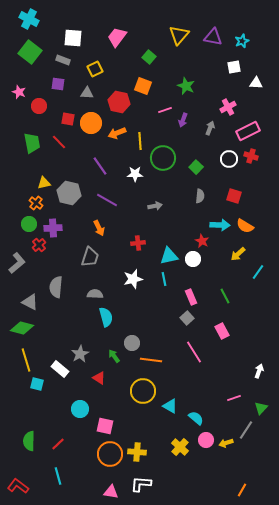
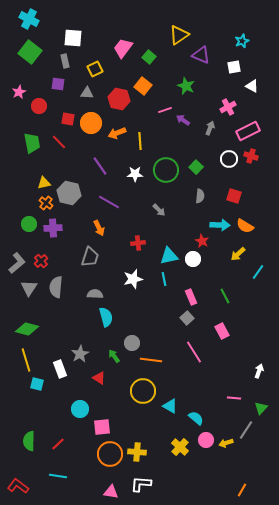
yellow triangle at (179, 35): rotated 15 degrees clockwise
pink trapezoid at (117, 37): moved 6 px right, 11 px down
purple triangle at (213, 37): moved 12 px left, 18 px down; rotated 12 degrees clockwise
gray rectangle at (63, 60): moved 2 px right, 1 px down; rotated 56 degrees clockwise
white triangle at (256, 83): moved 4 px left, 3 px down; rotated 24 degrees clockwise
orange square at (143, 86): rotated 18 degrees clockwise
pink star at (19, 92): rotated 24 degrees clockwise
red hexagon at (119, 102): moved 3 px up
purple arrow at (183, 120): rotated 104 degrees clockwise
green circle at (163, 158): moved 3 px right, 12 px down
purple line at (107, 200): moved 2 px right, 2 px down
orange cross at (36, 203): moved 10 px right
gray arrow at (155, 206): moved 4 px right, 4 px down; rotated 56 degrees clockwise
red cross at (39, 245): moved 2 px right, 16 px down
gray triangle at (30, 302): moved 1 px left, 14 px up; rotated 36 degrees clockwise
green diamond at (22, 328): moved 5 px right, 1 px down
white rectangle at (60, 369): rotated 30 degrees clockwise
pink line at (234, 398): rotated 24 degrees clockwise
pink square at (105, 426): moved 3 px left, 1 px down; rotated 18 degrees counterclockwise
cyan line at (58, 476): rotated 66 degrees counterclockwise
